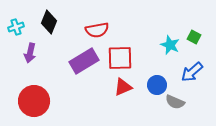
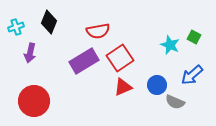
red semicircle: moved 1 px right, 1 px down
red square: rotated 32 degrees counterclockwise
blue arrow: moved 3 px down
